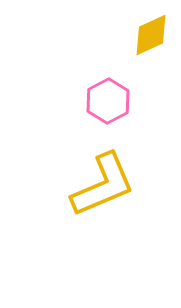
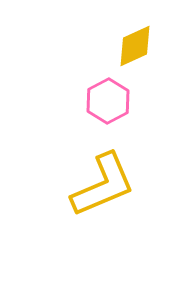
yellow diamond: moved 16 px left, 11 px down
